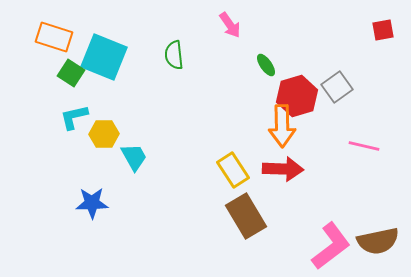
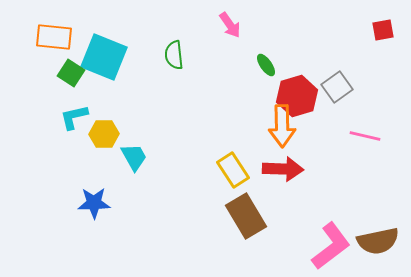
orange rectangle: rotated 12 degrees counterclockwise
pink line: moved 1 px right, 10 px up
blue star: moved 2 px right
